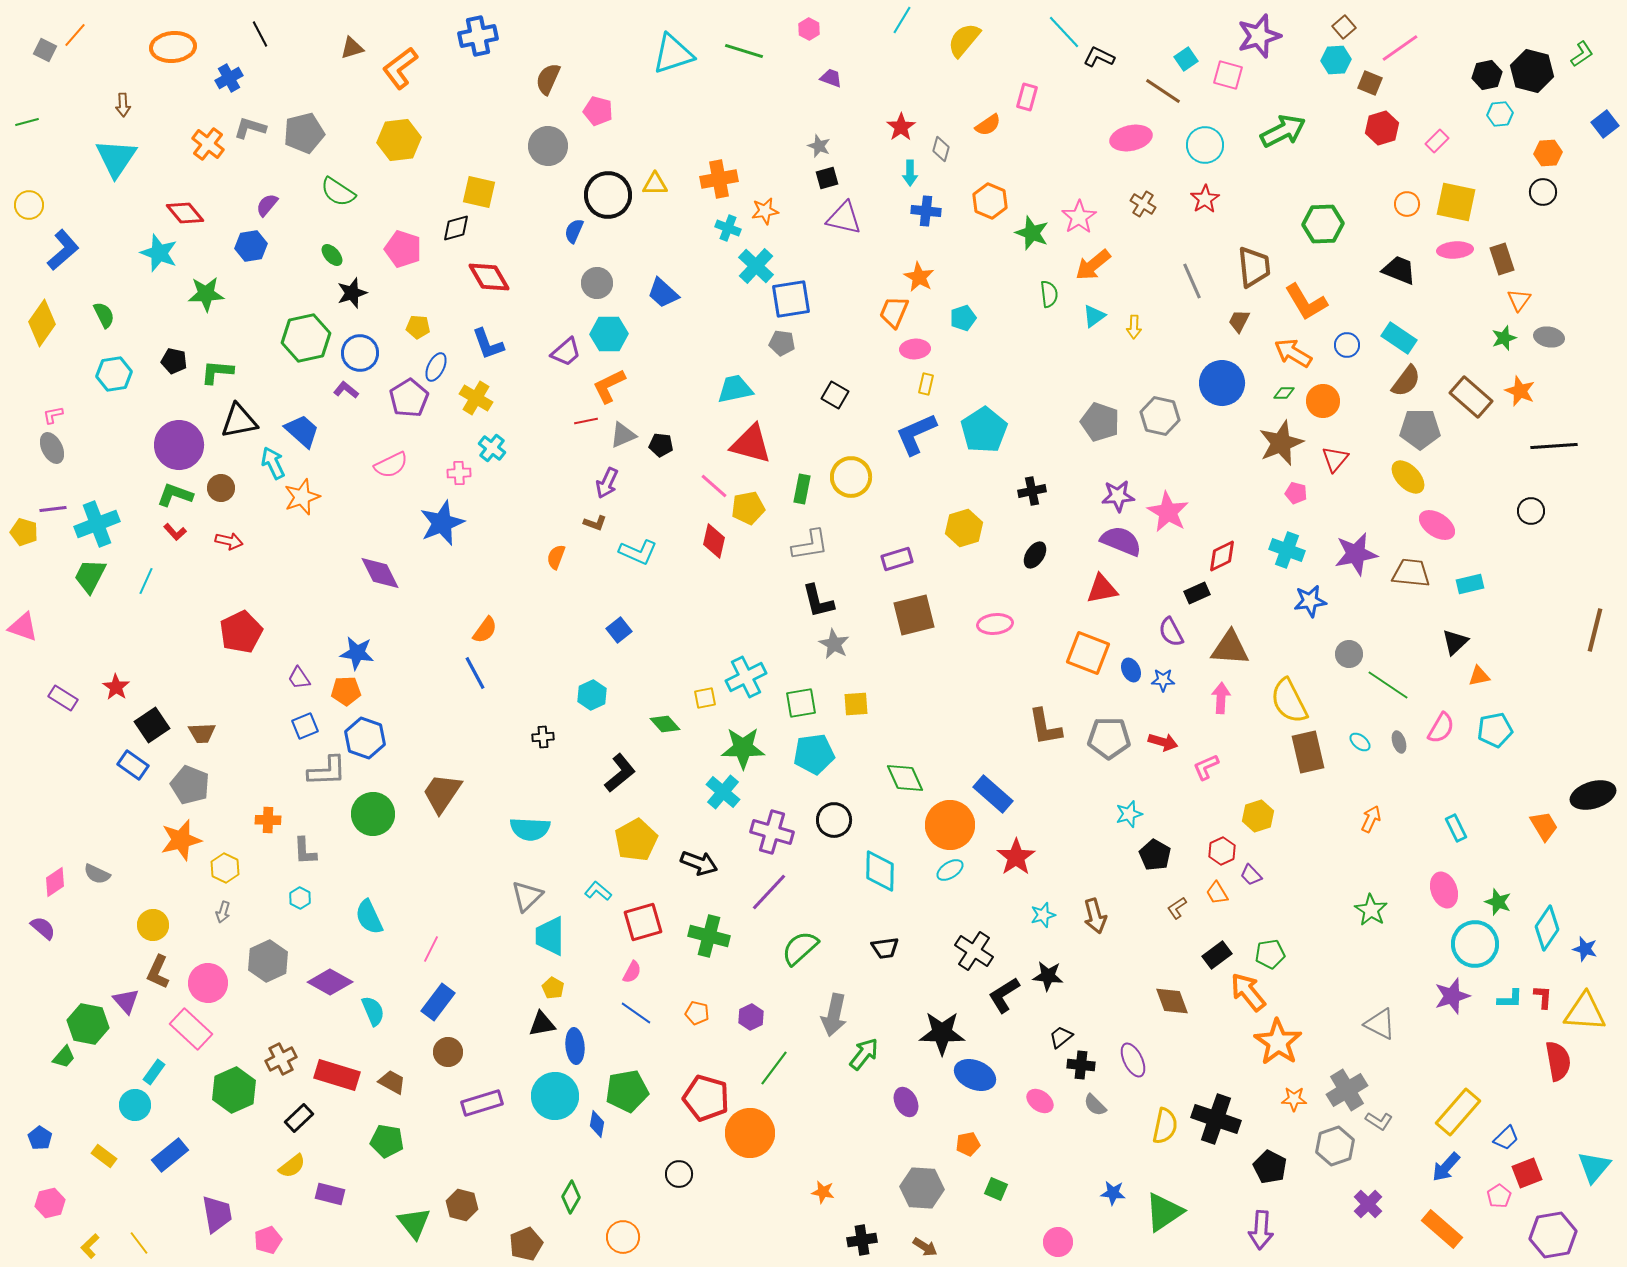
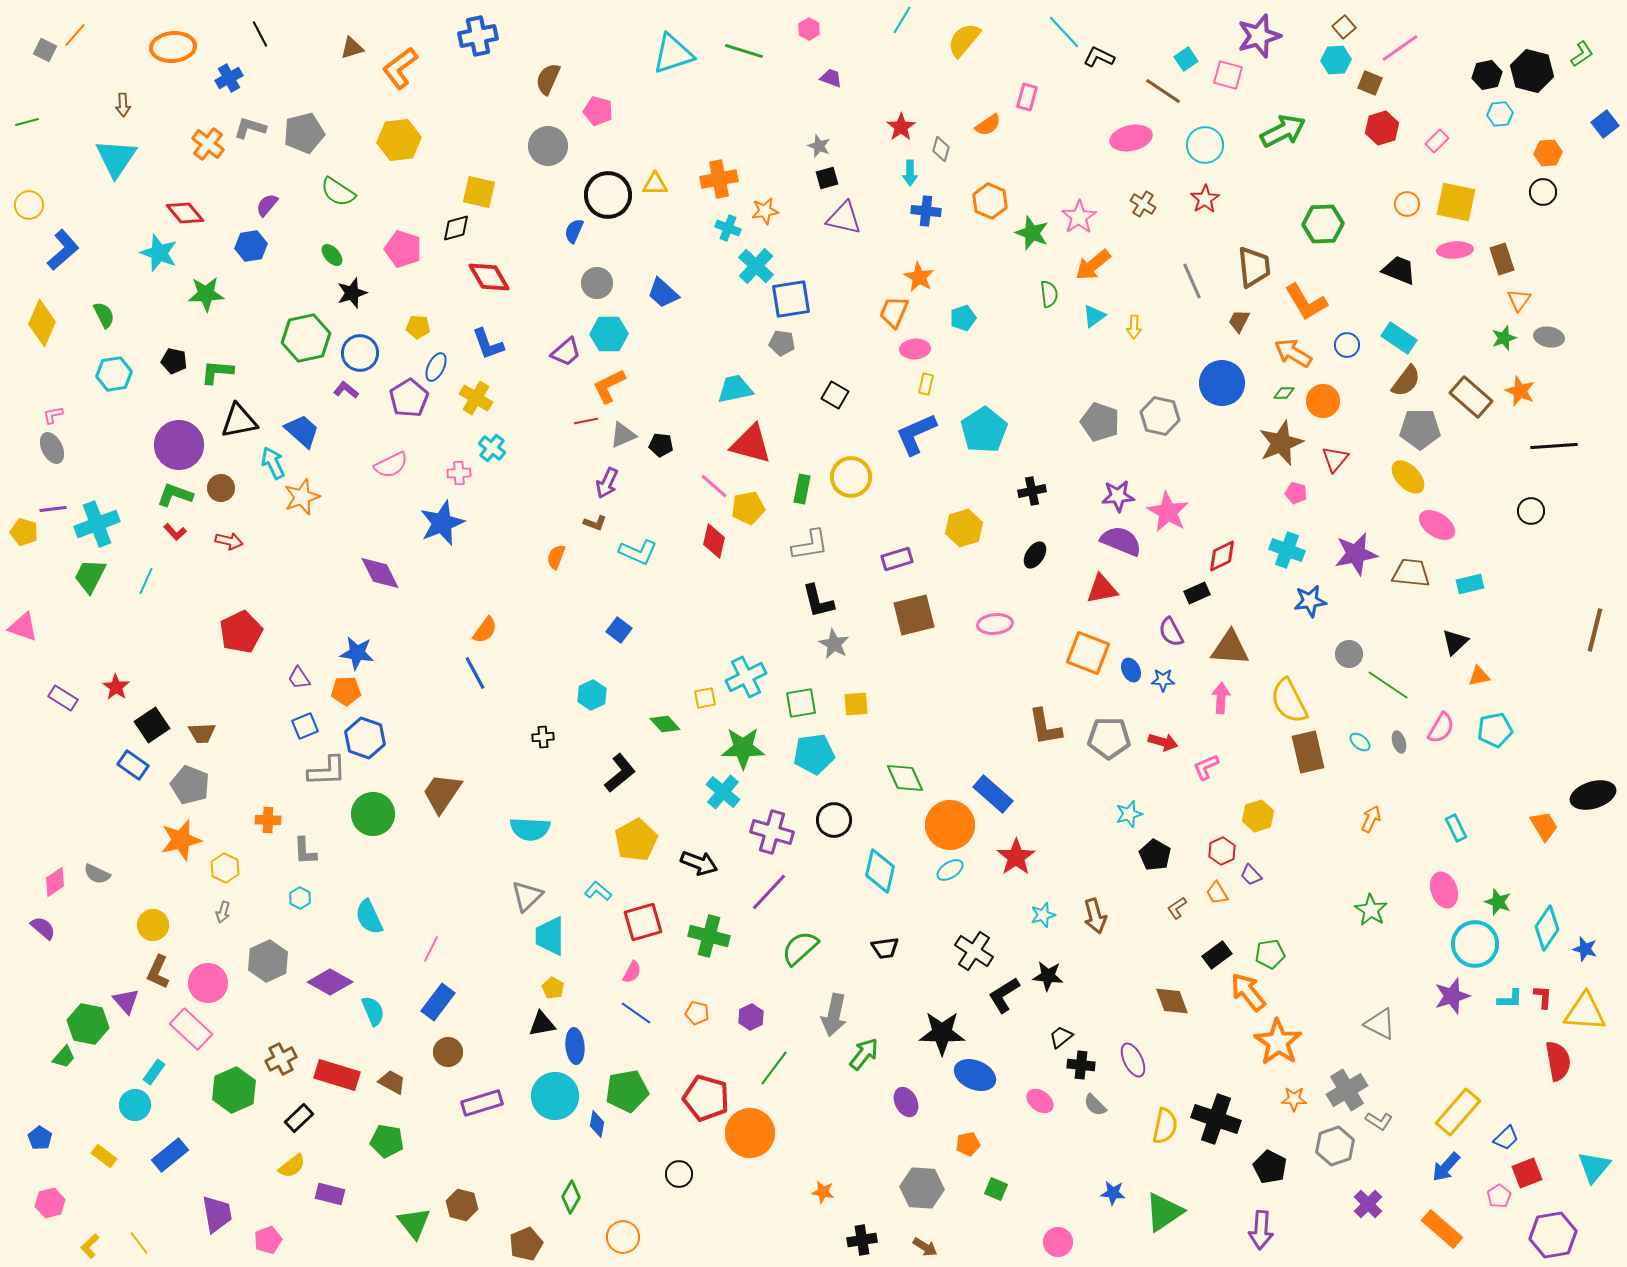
yellow diamond at (42, 323): rotated 12 degrees counterclockwise
blue square at (619, 630): rotated 15 degrees counterclockwise
cyan diamond at (880, 871): rotated 12 degrees clockwise
